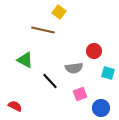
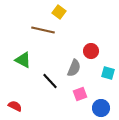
red circle: moved 3 px left
green triangle: moved 2 px left
gray semicircle: rotated 60 degrees counterclockwise
